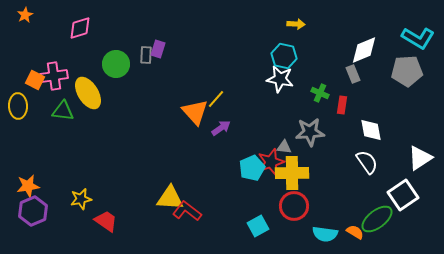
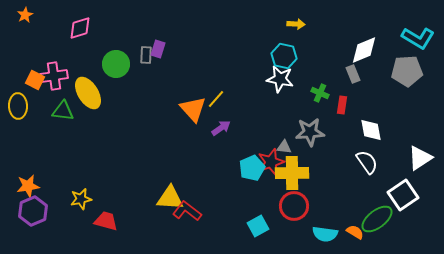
orange triangle at (195, 112): moved 2 px left, 3 px up
red trapezoid at (106, 221): rotated 20 degrees counterclockwise
